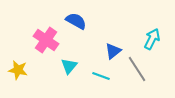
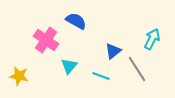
yellow star: moved 1 px right, 6 px down
